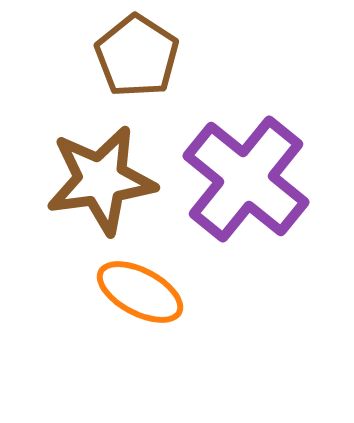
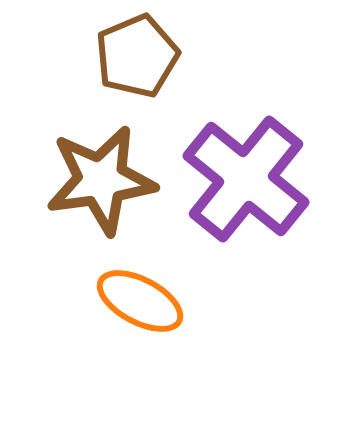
brown pentagon: rotated 16 degrees clockwise
orange ellipse: moved 9 px down
